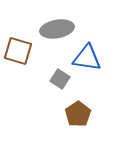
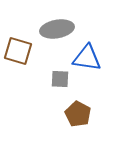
gray square: rotated 30 degrees counterclockwise
brown pentagon: rotated 10 degrees counterclockwise
